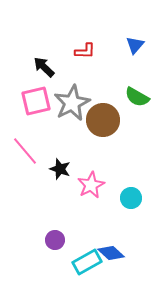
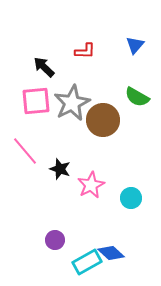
pink square: rotated 8 degrees clockwise
